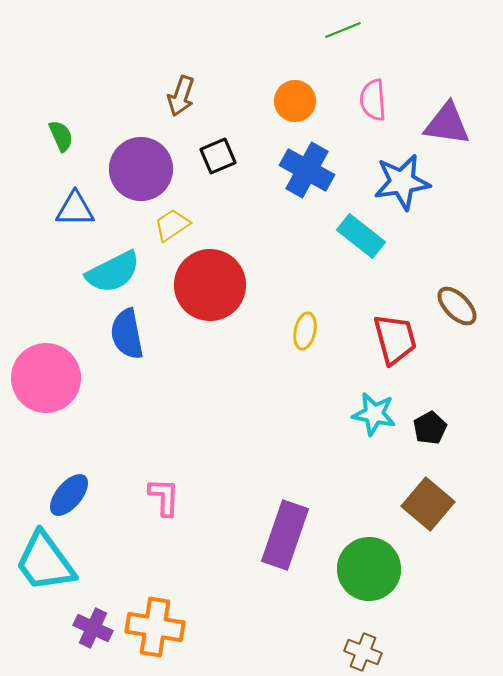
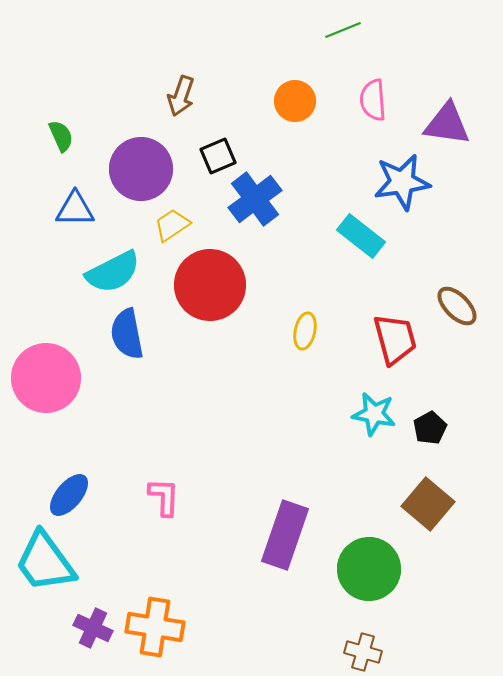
blue cross: moved 52 px left, 29 px down; rotated 24 degrees clockwise
brown cross: rotated 6 degrees counterclockwise
